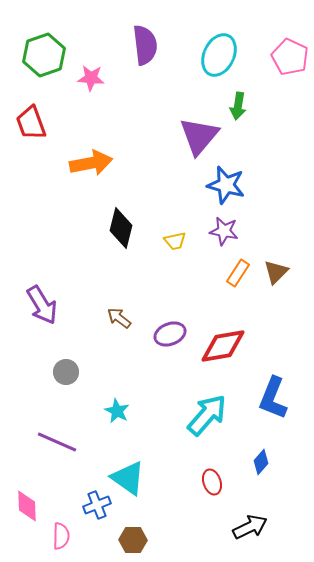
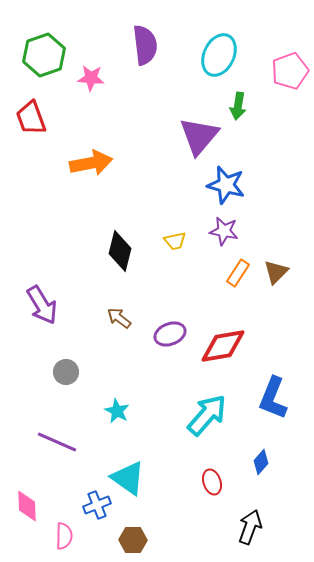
pink pentagon: moved 14 px down; rotated 27 degrees clockwise
red trapezoid: moved 5 px up
black diamond: moved 1 px left, 23 px down
black arrow: rotated 44 degrees counterclockwise
pink semicircle: moved 3 px right
